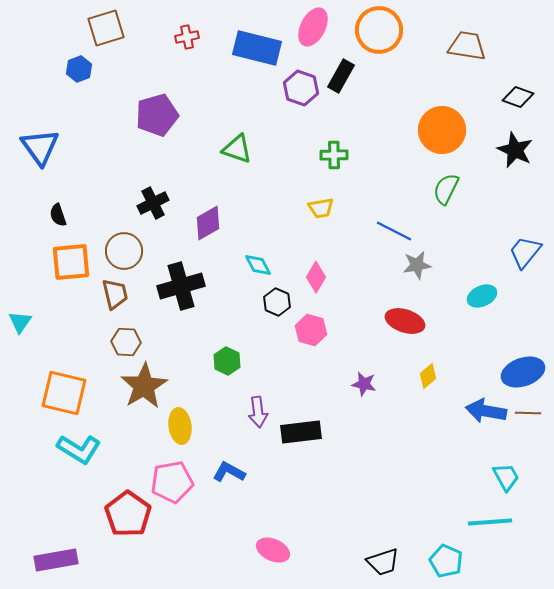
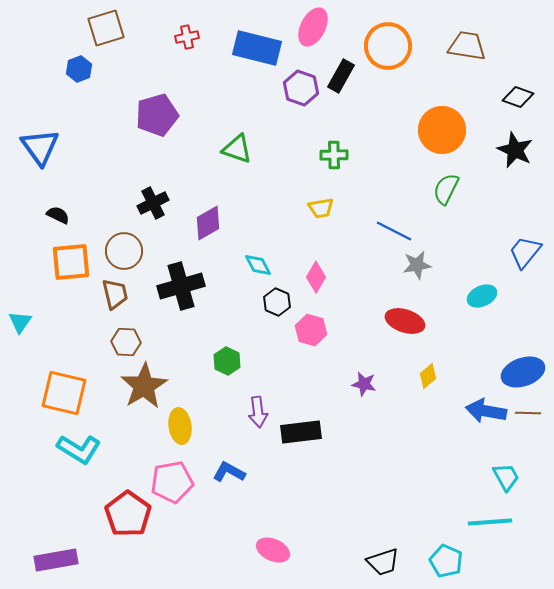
orange circle at (379, 30): moved 9 px right, 16 px down
black semicircle at (58, 215): rotated 135 degrees clockwise
